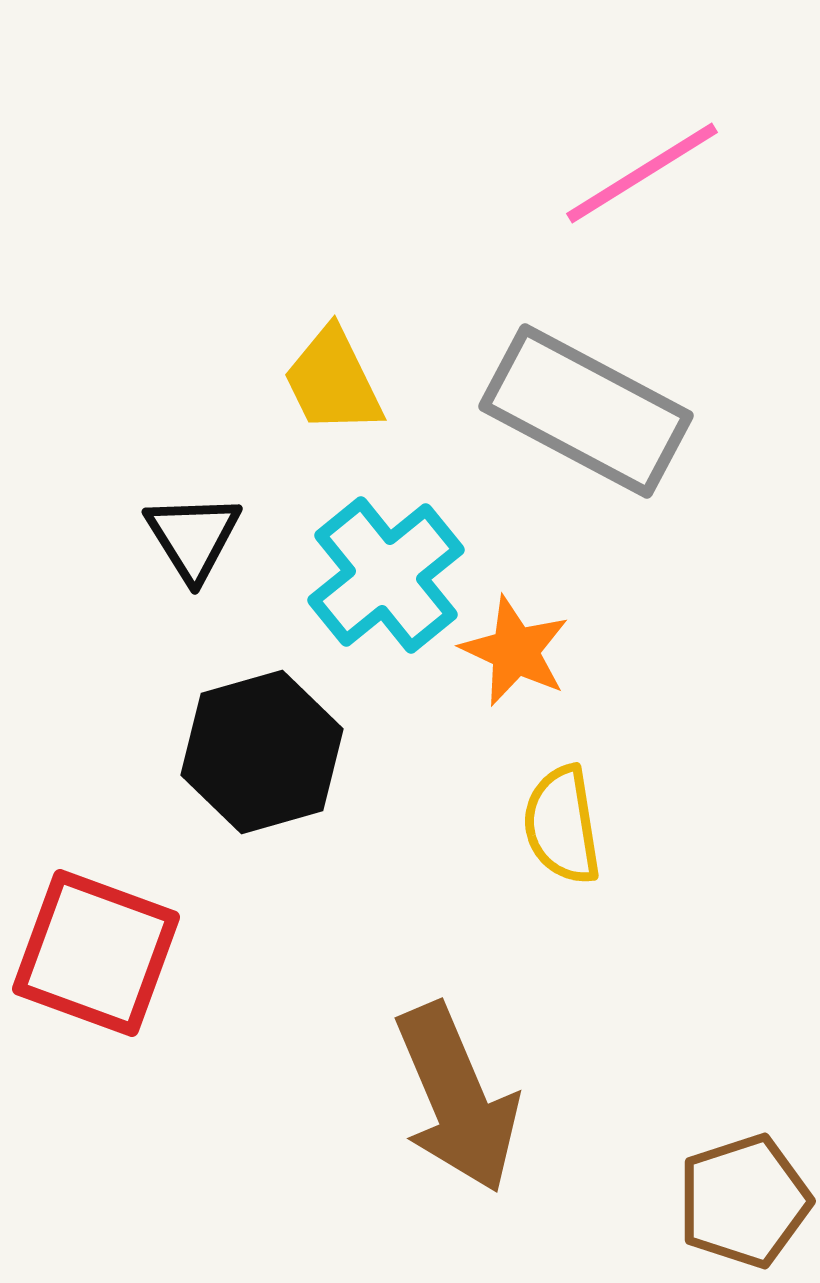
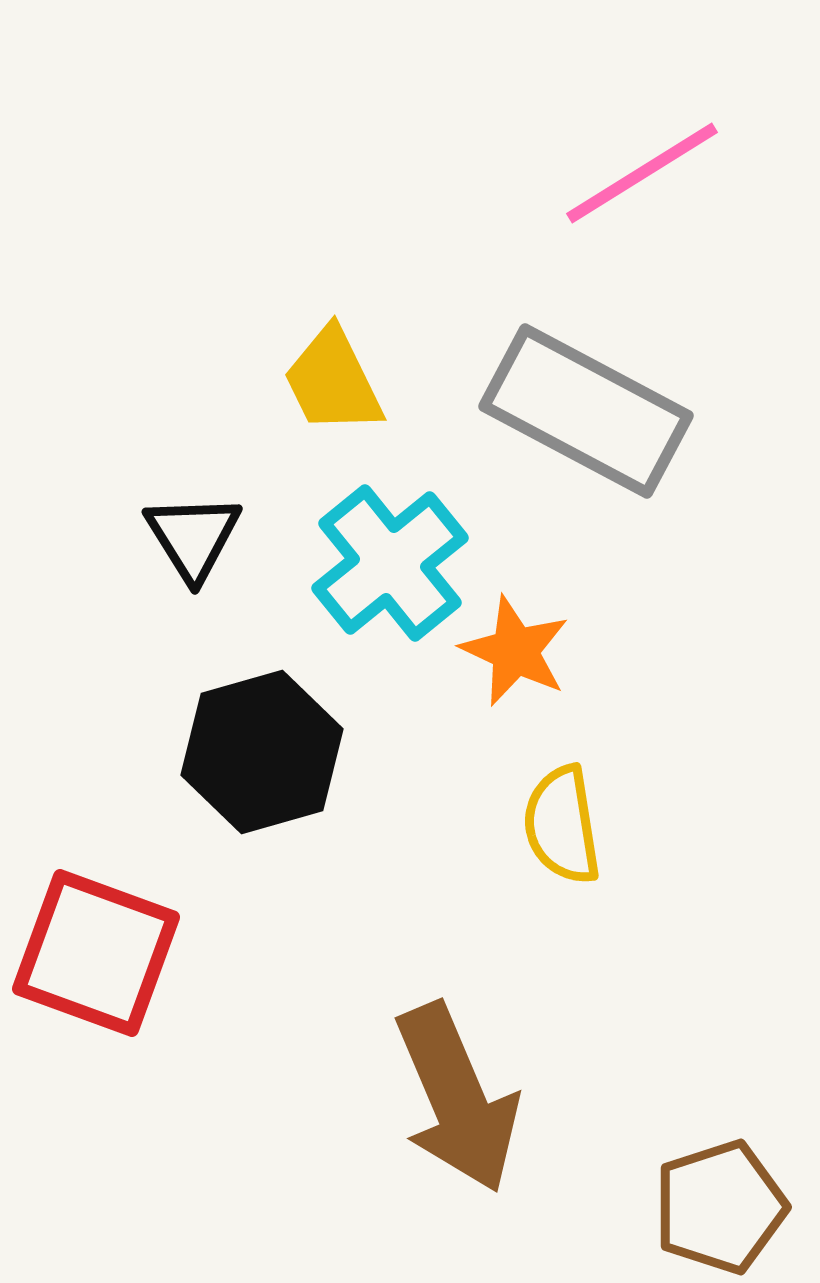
cyan cross: moved 4 px right, 12 px up
brown pentagon: moved 24 px left, 6 px down
